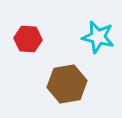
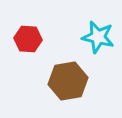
brown hexagon: moved 1 px right, 3 px up
